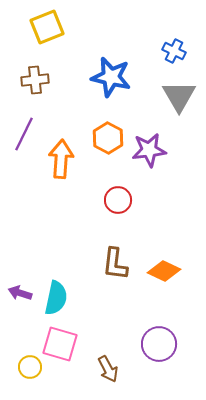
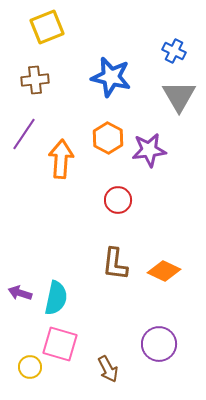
purple line: rotated 8 degrees clockwise
